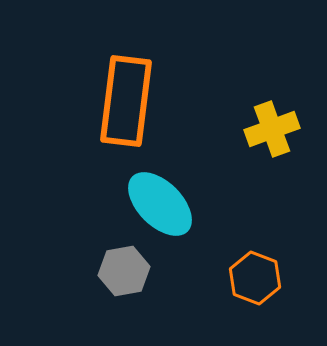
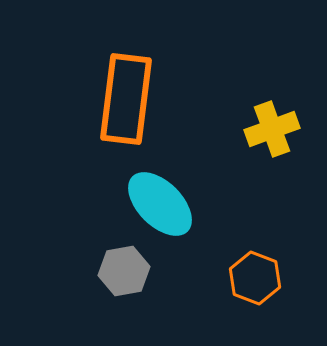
orange rectangle: moved 2 px up
